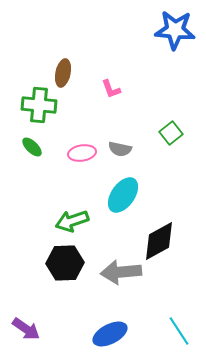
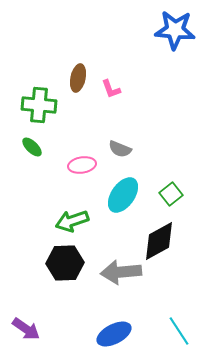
brown ellipse: moved 15 px right, 5 px down
green square: moved 61 px down
gray semicircle: rotated 10 degrees clockwise
pink ellipse: moved 12 px down
blue ellipse: moved 4 px right
